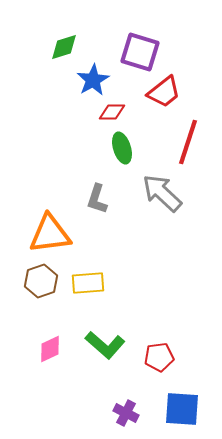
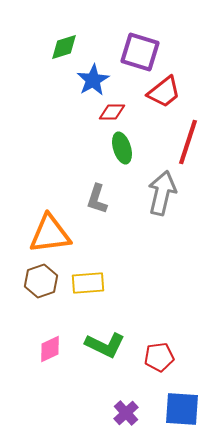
gray arrow: rotated 60 degrees clockwise
green L-shape: rotated 15 degrees counterclockwise
purple cross: rotated 20 degrees clockwise
